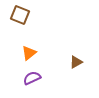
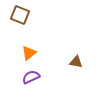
brown triangle: rotated 40 degrees clockwise
purple semicircle: moved 1 px left, 1 px up
